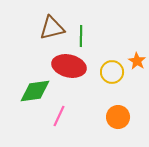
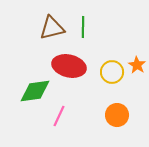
green line: moved 2 px right, 9 px up
orange star: moved 4 px down
orange circle: moved 1 px left, 2 px up
